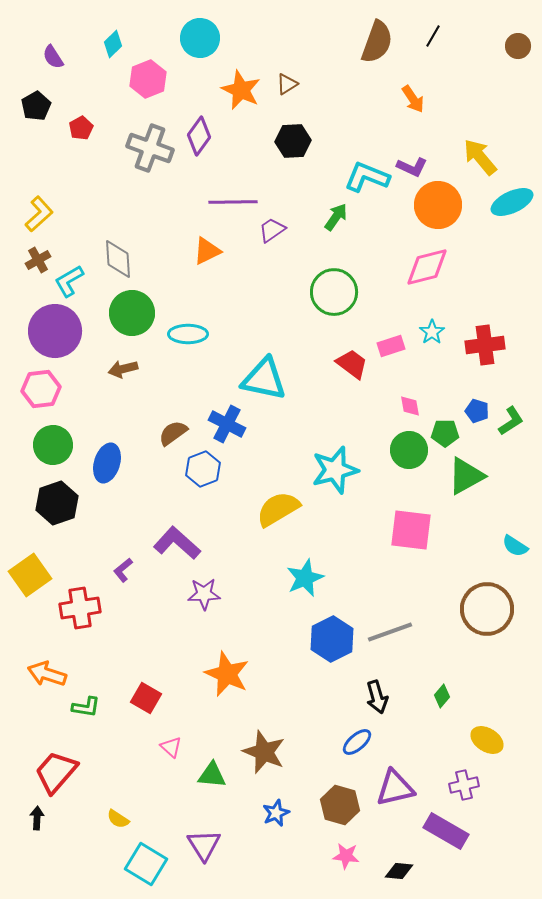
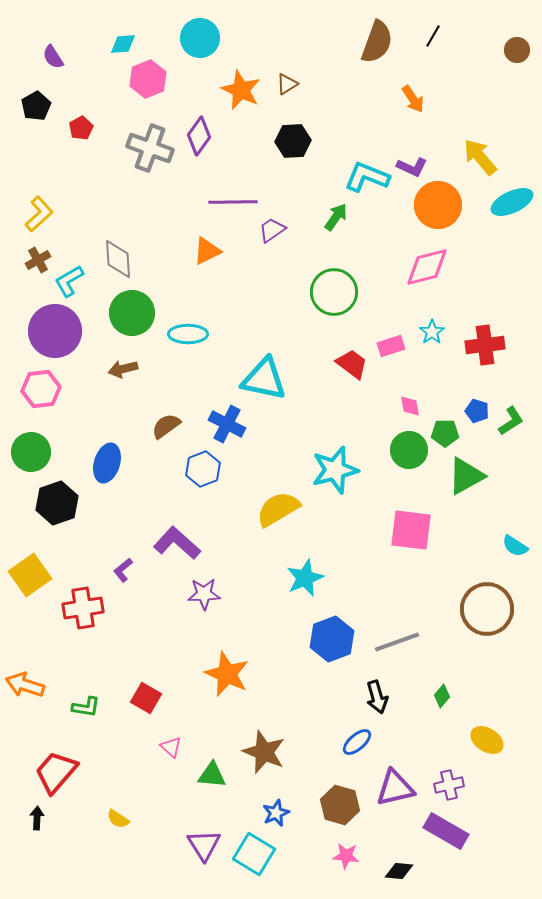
cyan diamond at (113, 44): moved 10 px right; rotated 40 degrees clockwise
brown circle at (518, 46): moved 1 px left, 4 px down
brown semicircle at (173, 433): moved 7 px left, 7 px up
green circle at (53, 445): moved 22 px left, 7 px down
red cross at (80, 608): moved 3 px right
gray line at (390, 632): moved 7 px right, 10 px down
blue hexagon at (332, 639): rotated 6 degrees clockwise
orange arrow at (47, 674): moved 22 px left, 11 px down
purple cross at (464, 785): moved 15 px left
cyan square at (146, 864): moved 108 px right, 10 px up
